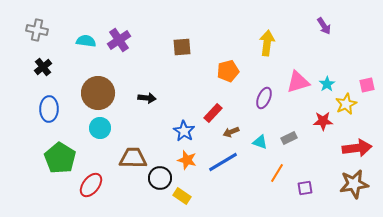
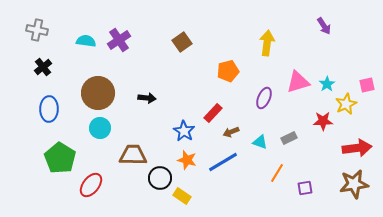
brown square: moved 5 px up; rotated 30 degrees counterclockwise
brown trapezoid: moved 3 px up
